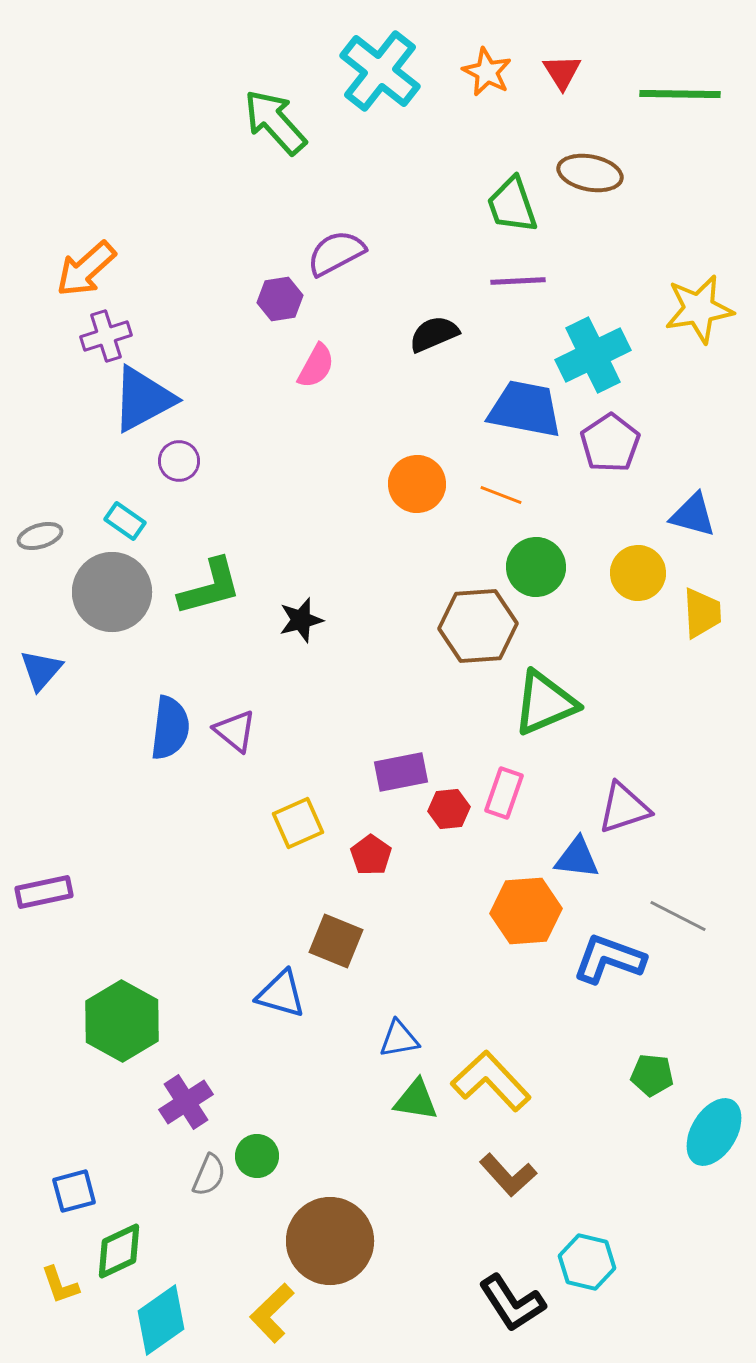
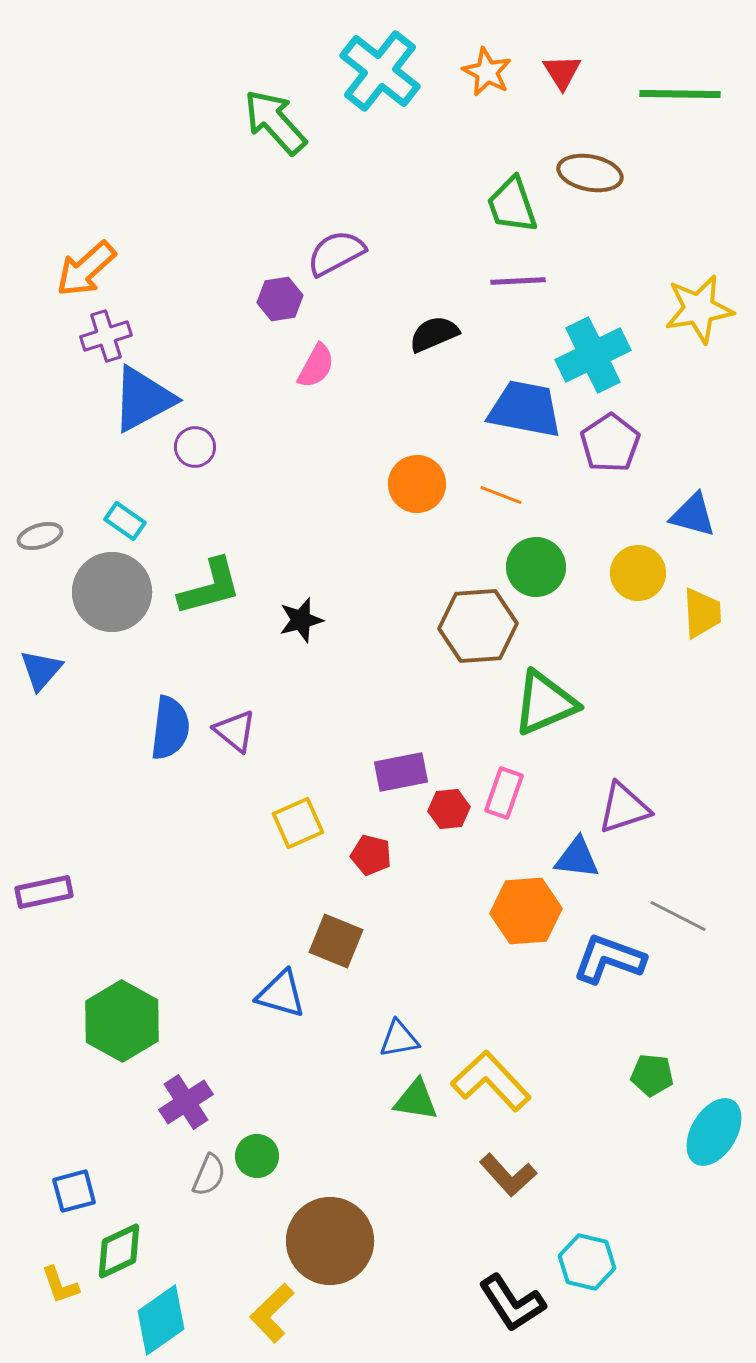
purple circle at (179, 461): moved 16 px right, 14 px up
red pentagon at (371, 855): rotated 21 degrees counterclockwise
